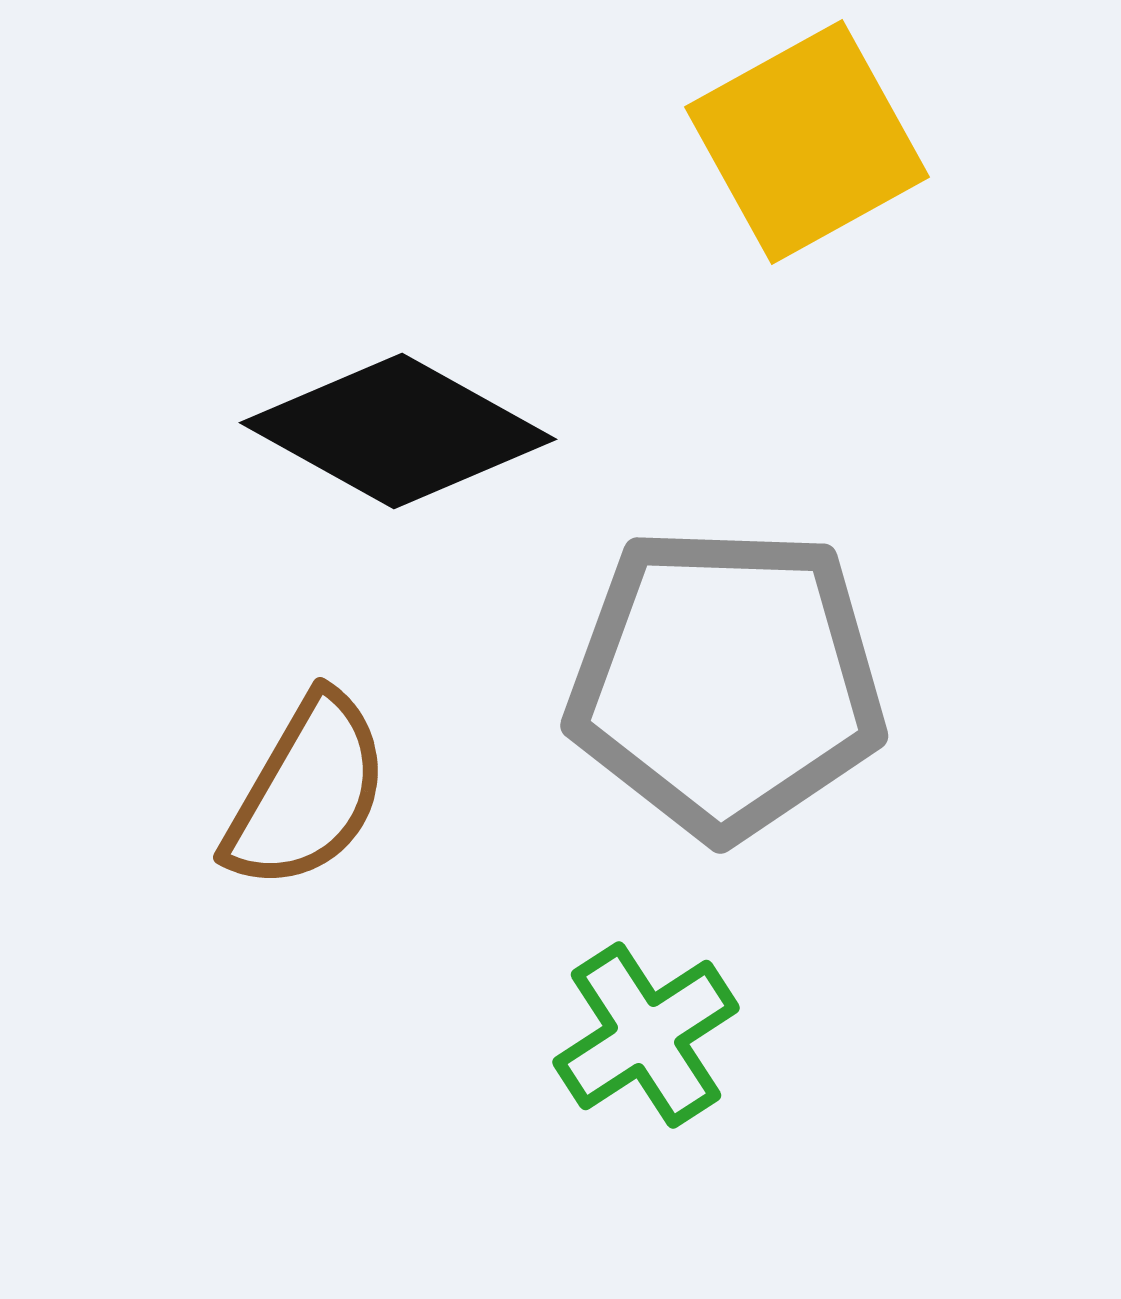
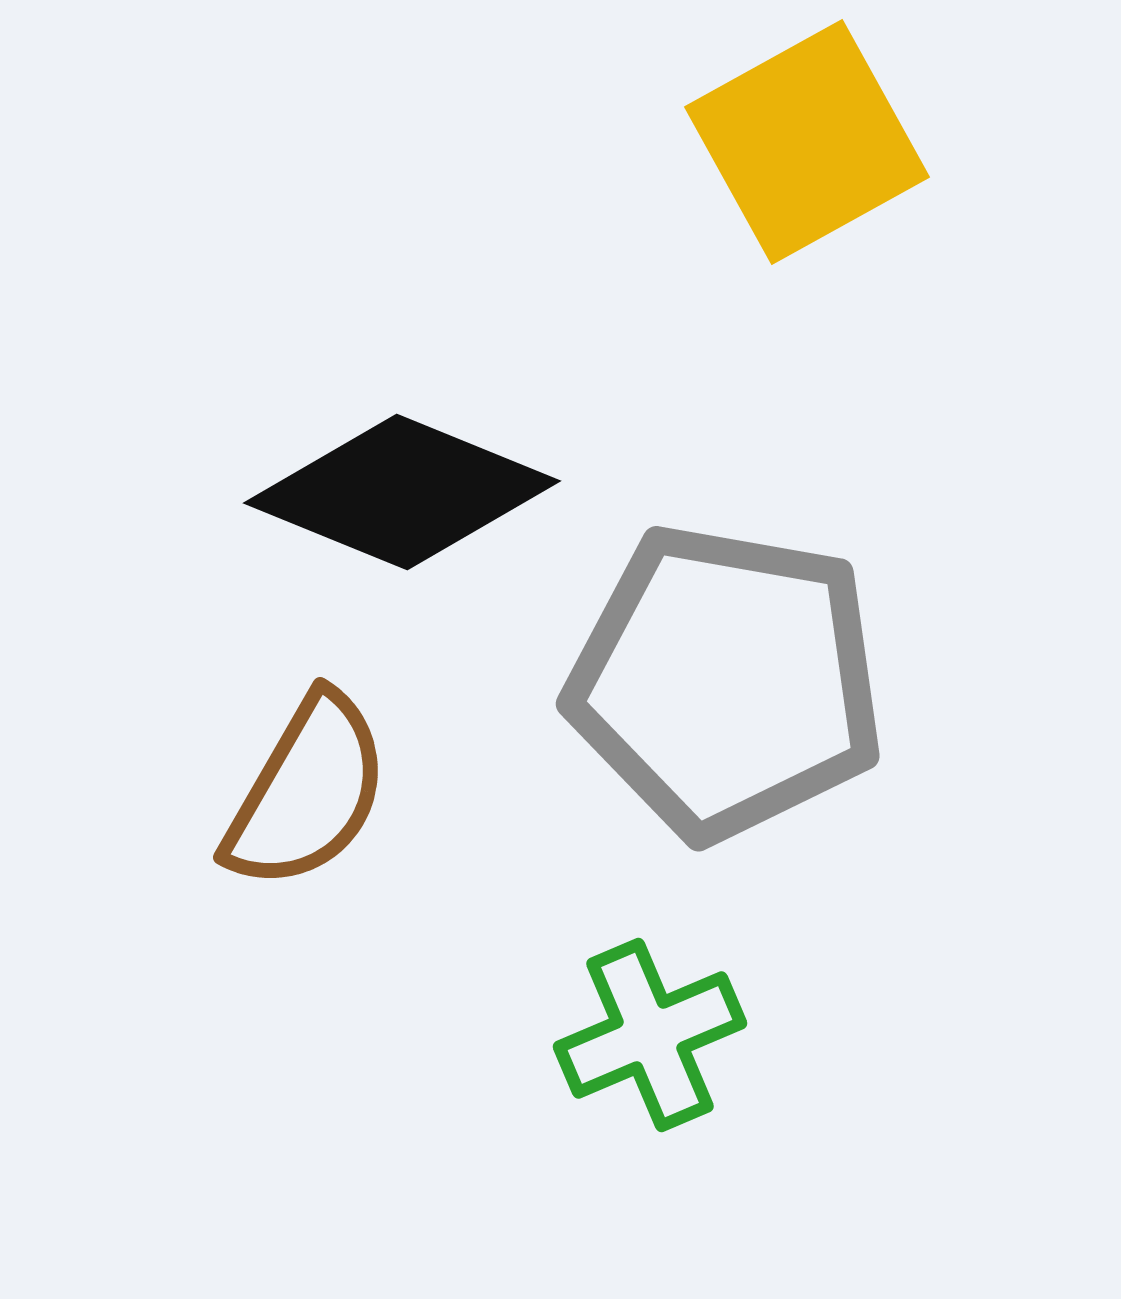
black diamond: moved 4 px right, 61 px down; rotated 7 degrees counterclockwise
gray pentagon: rotated 8 degrees clockwise
green cross: moved 4 px right; rotated 10 degrees clockwise
